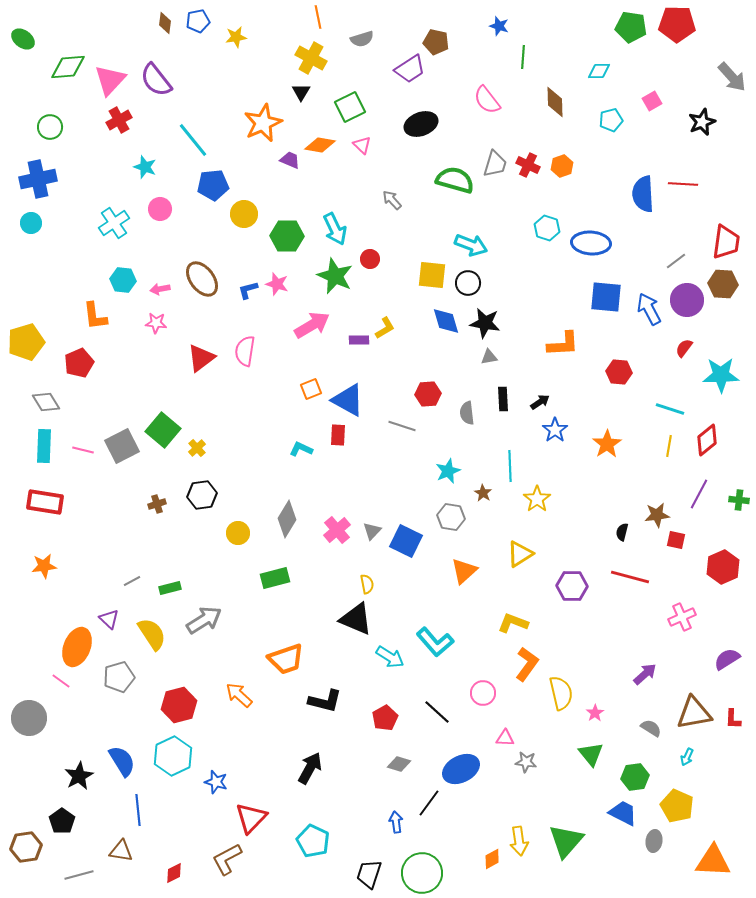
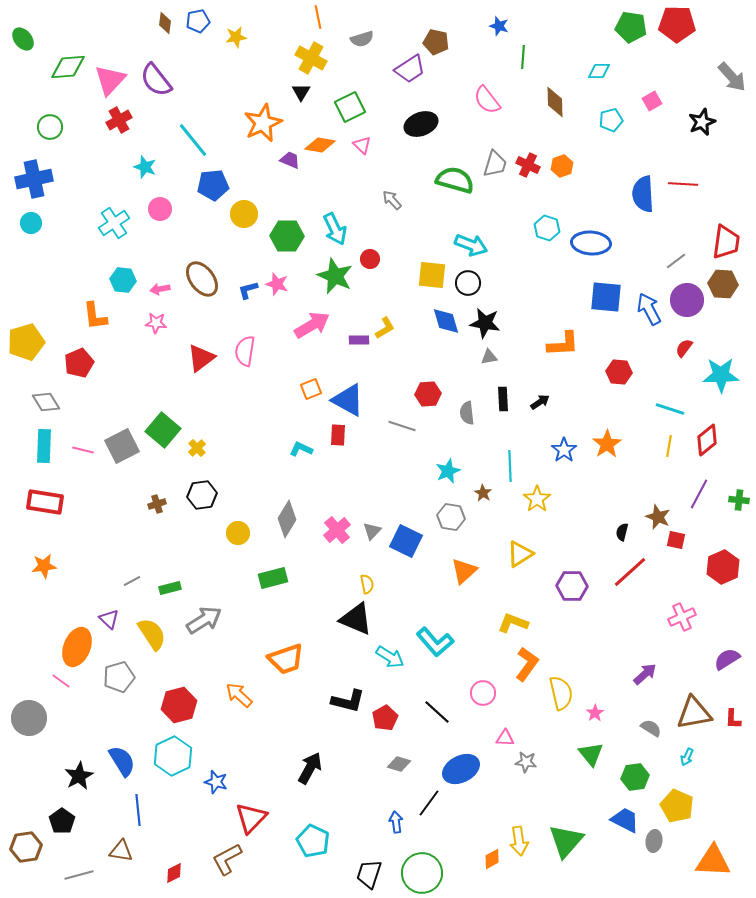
green ellipse at (23, 39): rotated 15 degrees clockwise
blue cross at (38, 179): moved 4 px left
blue star at (555, 430): moved 9 px right, 20 px down
brown star at (657, 515): moved 1 px right, 2 px down; rotated 30 degrees clockwise
red line at (630, 577): moved 5 px up; rotated 57 degrees counterclockwise
green rectangle at (275, 578): moved 2 px left
black L-shape at (325, 701): moved 23 px right
blue trapezoid at (623, 813): moved 2 px right, 7 px down
